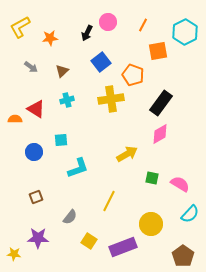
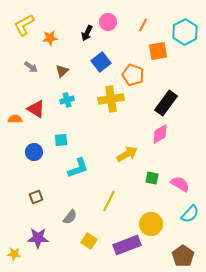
yellow L-shape: moved 4 px right, 2 px up
black rectangle: moved 5 px right
purple rectangle: moved 4 px right, 2 px up
